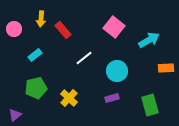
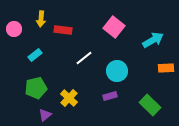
red rectangle: rotated 42 degrees counterclockwise
cyan arrow: moved 4 px right
purple rectangle: moved 2 px left, 2 px up
green rectangle: rotated 30 degrees counterclockwise
purple triangle: moved 30 px right
